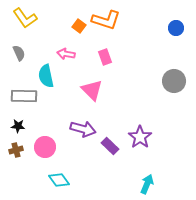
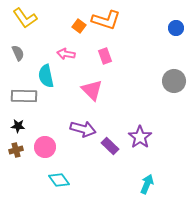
gray semicircle: moved 1 px left
pink rectangle: moved 1 px up
